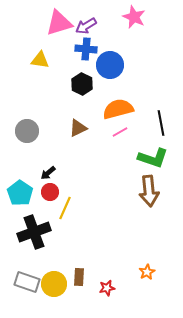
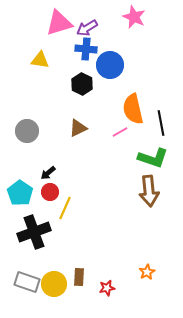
purple arrow: moved 1 px right, 2 px down
orange semicircle: moved 15 px right; rotated 88 degrees counterclockwise
